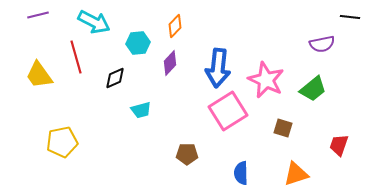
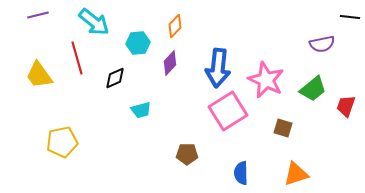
cyan arrow: rotated 12 degrees clockwise
red line: moved 1 px right, 1 px down
red trapezoid: moved 7 px right, 39 px up
